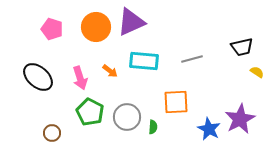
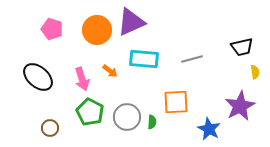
orange circle: moved 1 px right, 3 px down
cyan rectangle: moved 2 px up
yellow semicircle: moved 2 px left; rotated 48 degrees clockwise
pink arrow: moved 2 px right, 1 px down
purple star: moved 13 px up
green semicircle: moved 1 px left, 5 px up
brown circle: moved 2 px left, 5 px up
